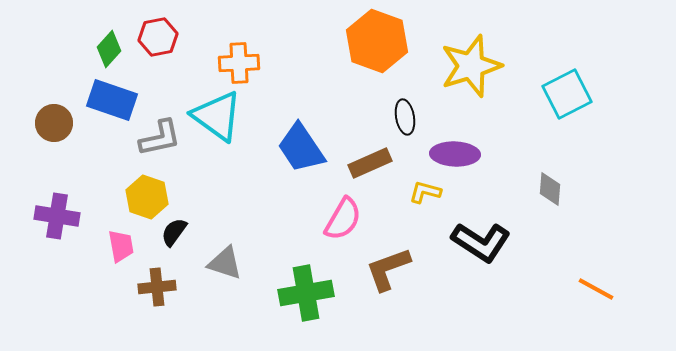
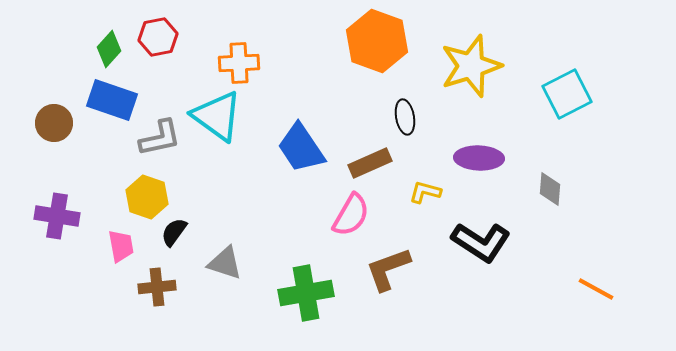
purple ellipse: moved 24 px right, 4 px down
pink semicircle: moved 8 px right, 4 px up
